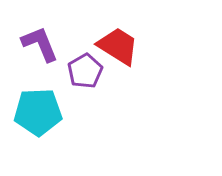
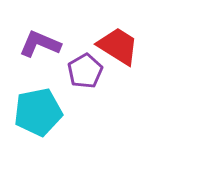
purple L-shape: rotated 45 degrees counterclockwise
cyan pentagon: rotated 9 degrees counterclockwise
